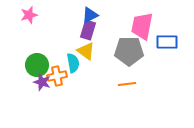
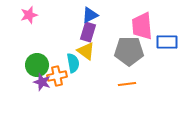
pink trapezoid: rotated 16 degrees counterclockwise
purple rectangle: moved 2 px down
